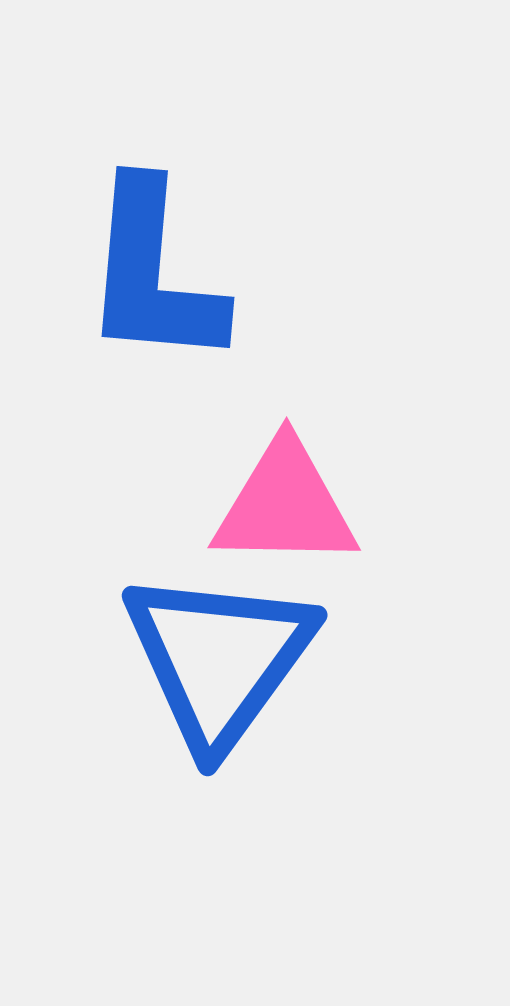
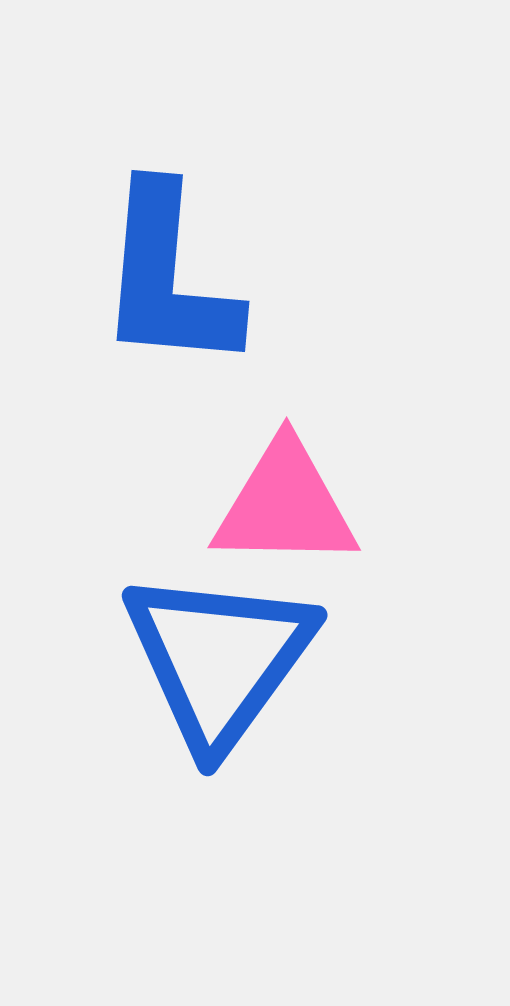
blue L-shape: moved 15 px right, 4 px down
